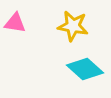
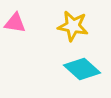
cyan diamond: moved 3 px left
